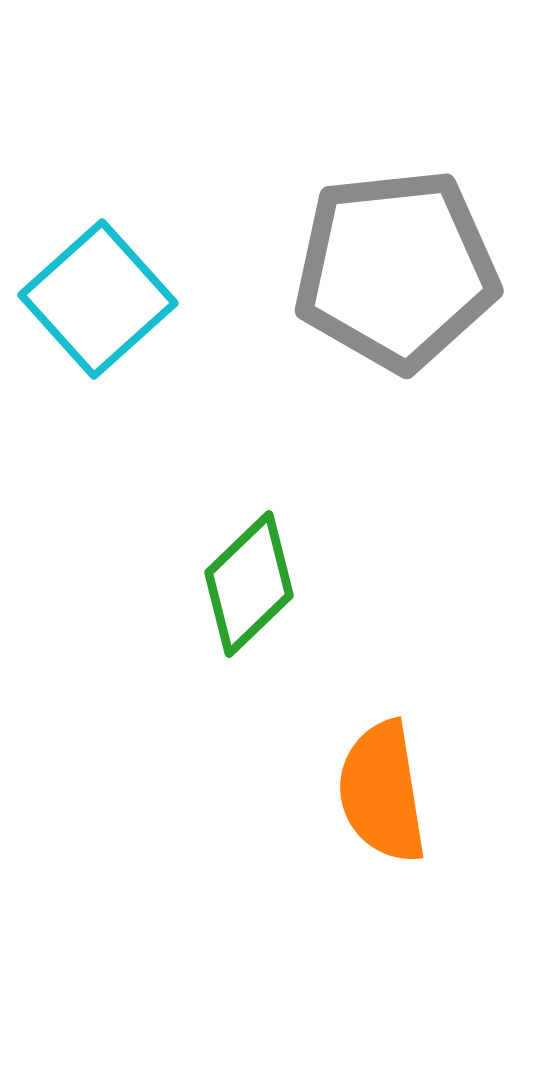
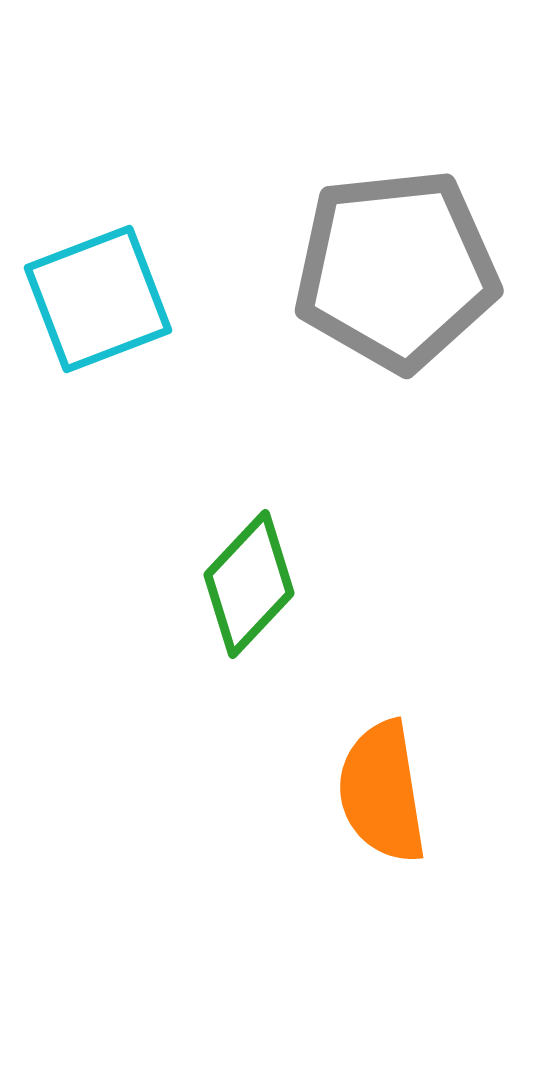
cyan square: rotated 21 degrees clockwise
green diamond: rotated 3 degrees counterclockwise
